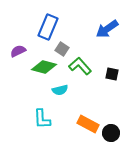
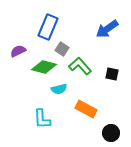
cyan semicircle: moved 1 px left, 1 px up
orange rectangle: moved 2 px left, 15 px up
